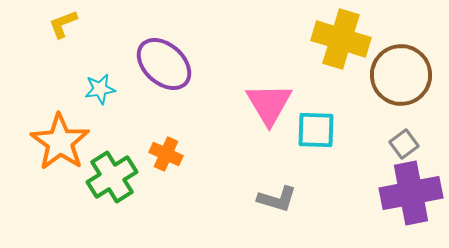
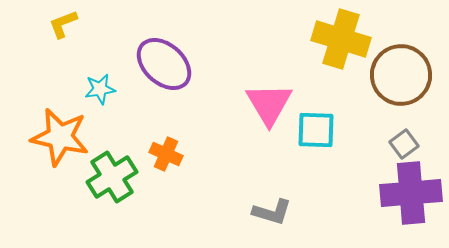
orange star: moved 5 px up; rotated 22 degrees counterclockwise
purple cross: rotated 6 degrees clockwise
gray L-shape: moved 5 px left, 13 px down
